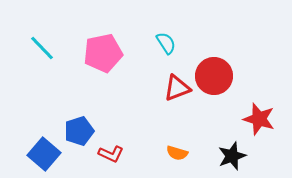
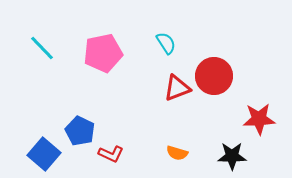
red star: rotated 20 degrees counterclockwise
blue pentagon: moved 1 px right; rotated 28 degrees counterclockwise
black star: rotated 20 degrees clockwise
